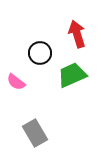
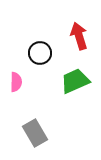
red arrow: moved 2 px right, 2 px down
green trapezoid: moved 3 px right, 6 px down
pink semicircle: rotated 126 degrees counterclockwise
